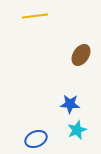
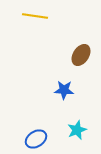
yellow line: rotated 15 degrees clockwise
blue star: moved 6 px left, 14 px up
blue ellipse: rotated 10 degrees counterclockwise
